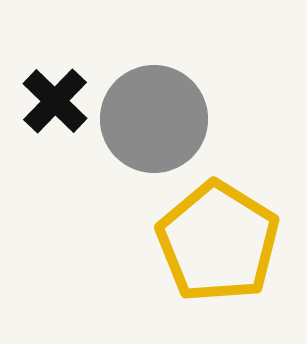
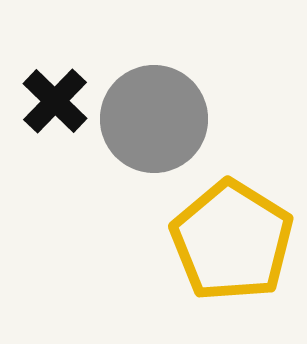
yellow pentagon: moved 14 px right, 1 px up
